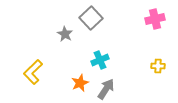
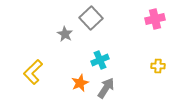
gray arrow: moved 1 px up
